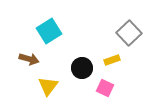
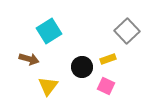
gray square: moved 2 px left, 2 px up
yellow rectangle: moved 4 px left, 1 px up
black circle: moved 1 px up
pink square: moved 1 px right, 2 px up
